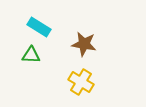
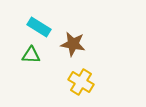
brown star: moved 11 px left
